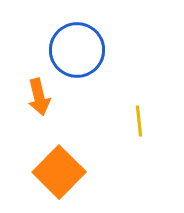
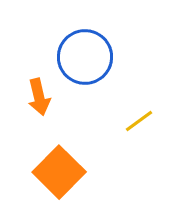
blue circle: moved 8 px right, 7 px down
yellow line: rotated 60 degrees clockwise
